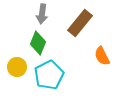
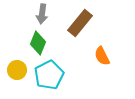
yellow circle: moved 3 px down
